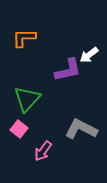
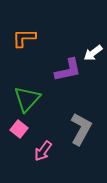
white arrow: moved 4 px right, 2 px up
gray L-shape: rotated 92 degrees clockwise
